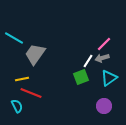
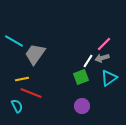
cyan line: moved 3 px down
purple circle: moved 22 px left
